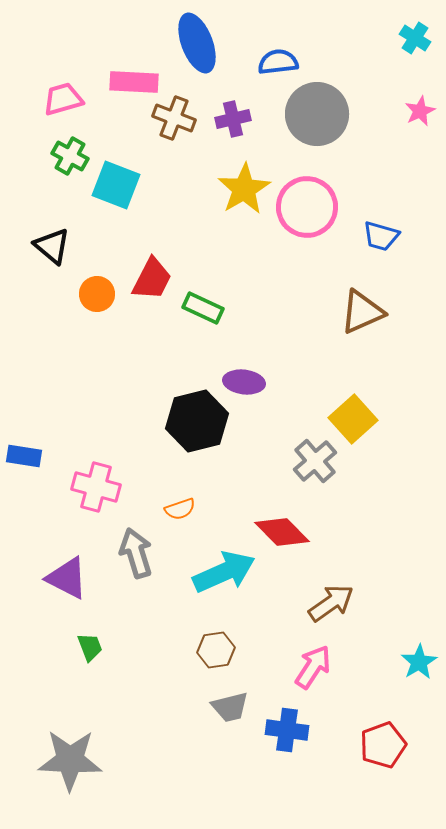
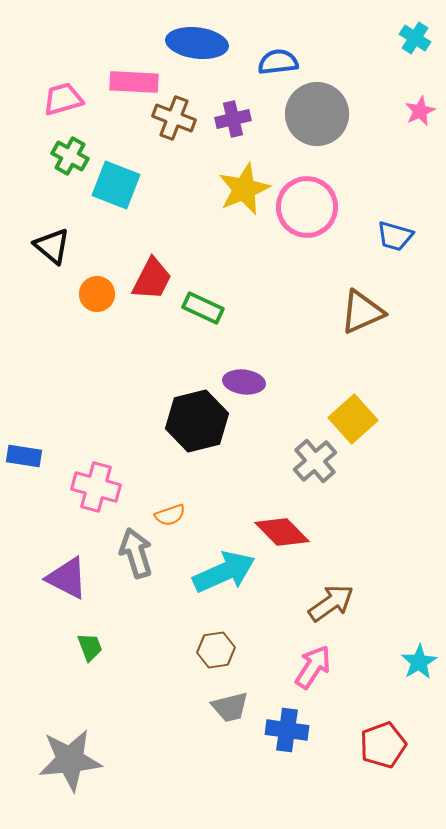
blue ellipse: rotated 62 degrees counterclockwise
yellow star: rotated 8 degrees clockwise
blue trapezoid: moved 14 px right
orange semicircle: moved 10 px left, 6 px down
gray star: rotated 8 degrees counterclockwise
